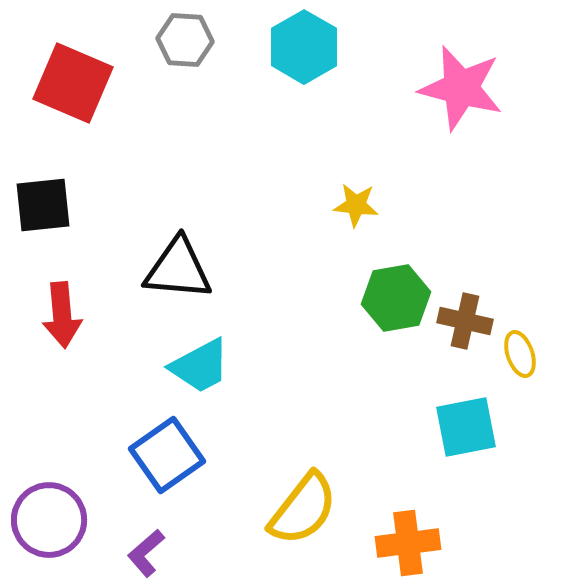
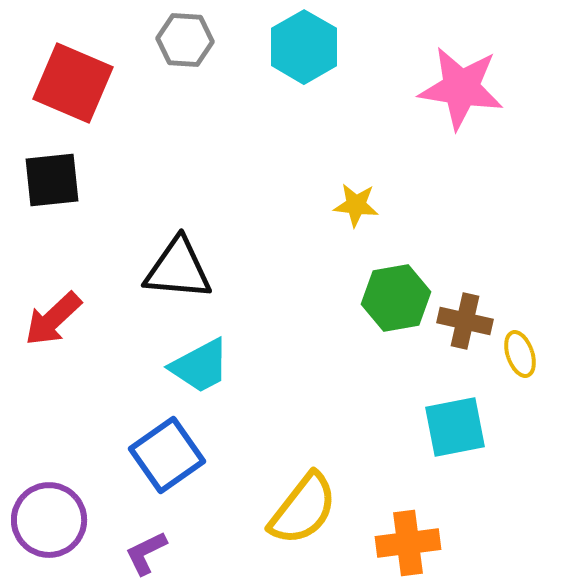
pink star: rotated 6 degrees counterclockwise
black square: moved 9 px right, 25 px up
red arrow: moved 9 px left, 4 px down; rotated 52 degrees clockwise
cyan square: moved 11 px left
purple L-shape: rotated 15 degrees clockwise
